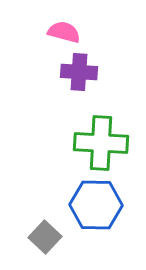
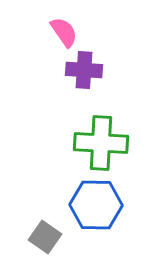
pink semicircle: rotated 40 degrees clockwise
purple cross: moved 5 px right, 2 px up
gray square: rotated 8 degrees counterclockwise
